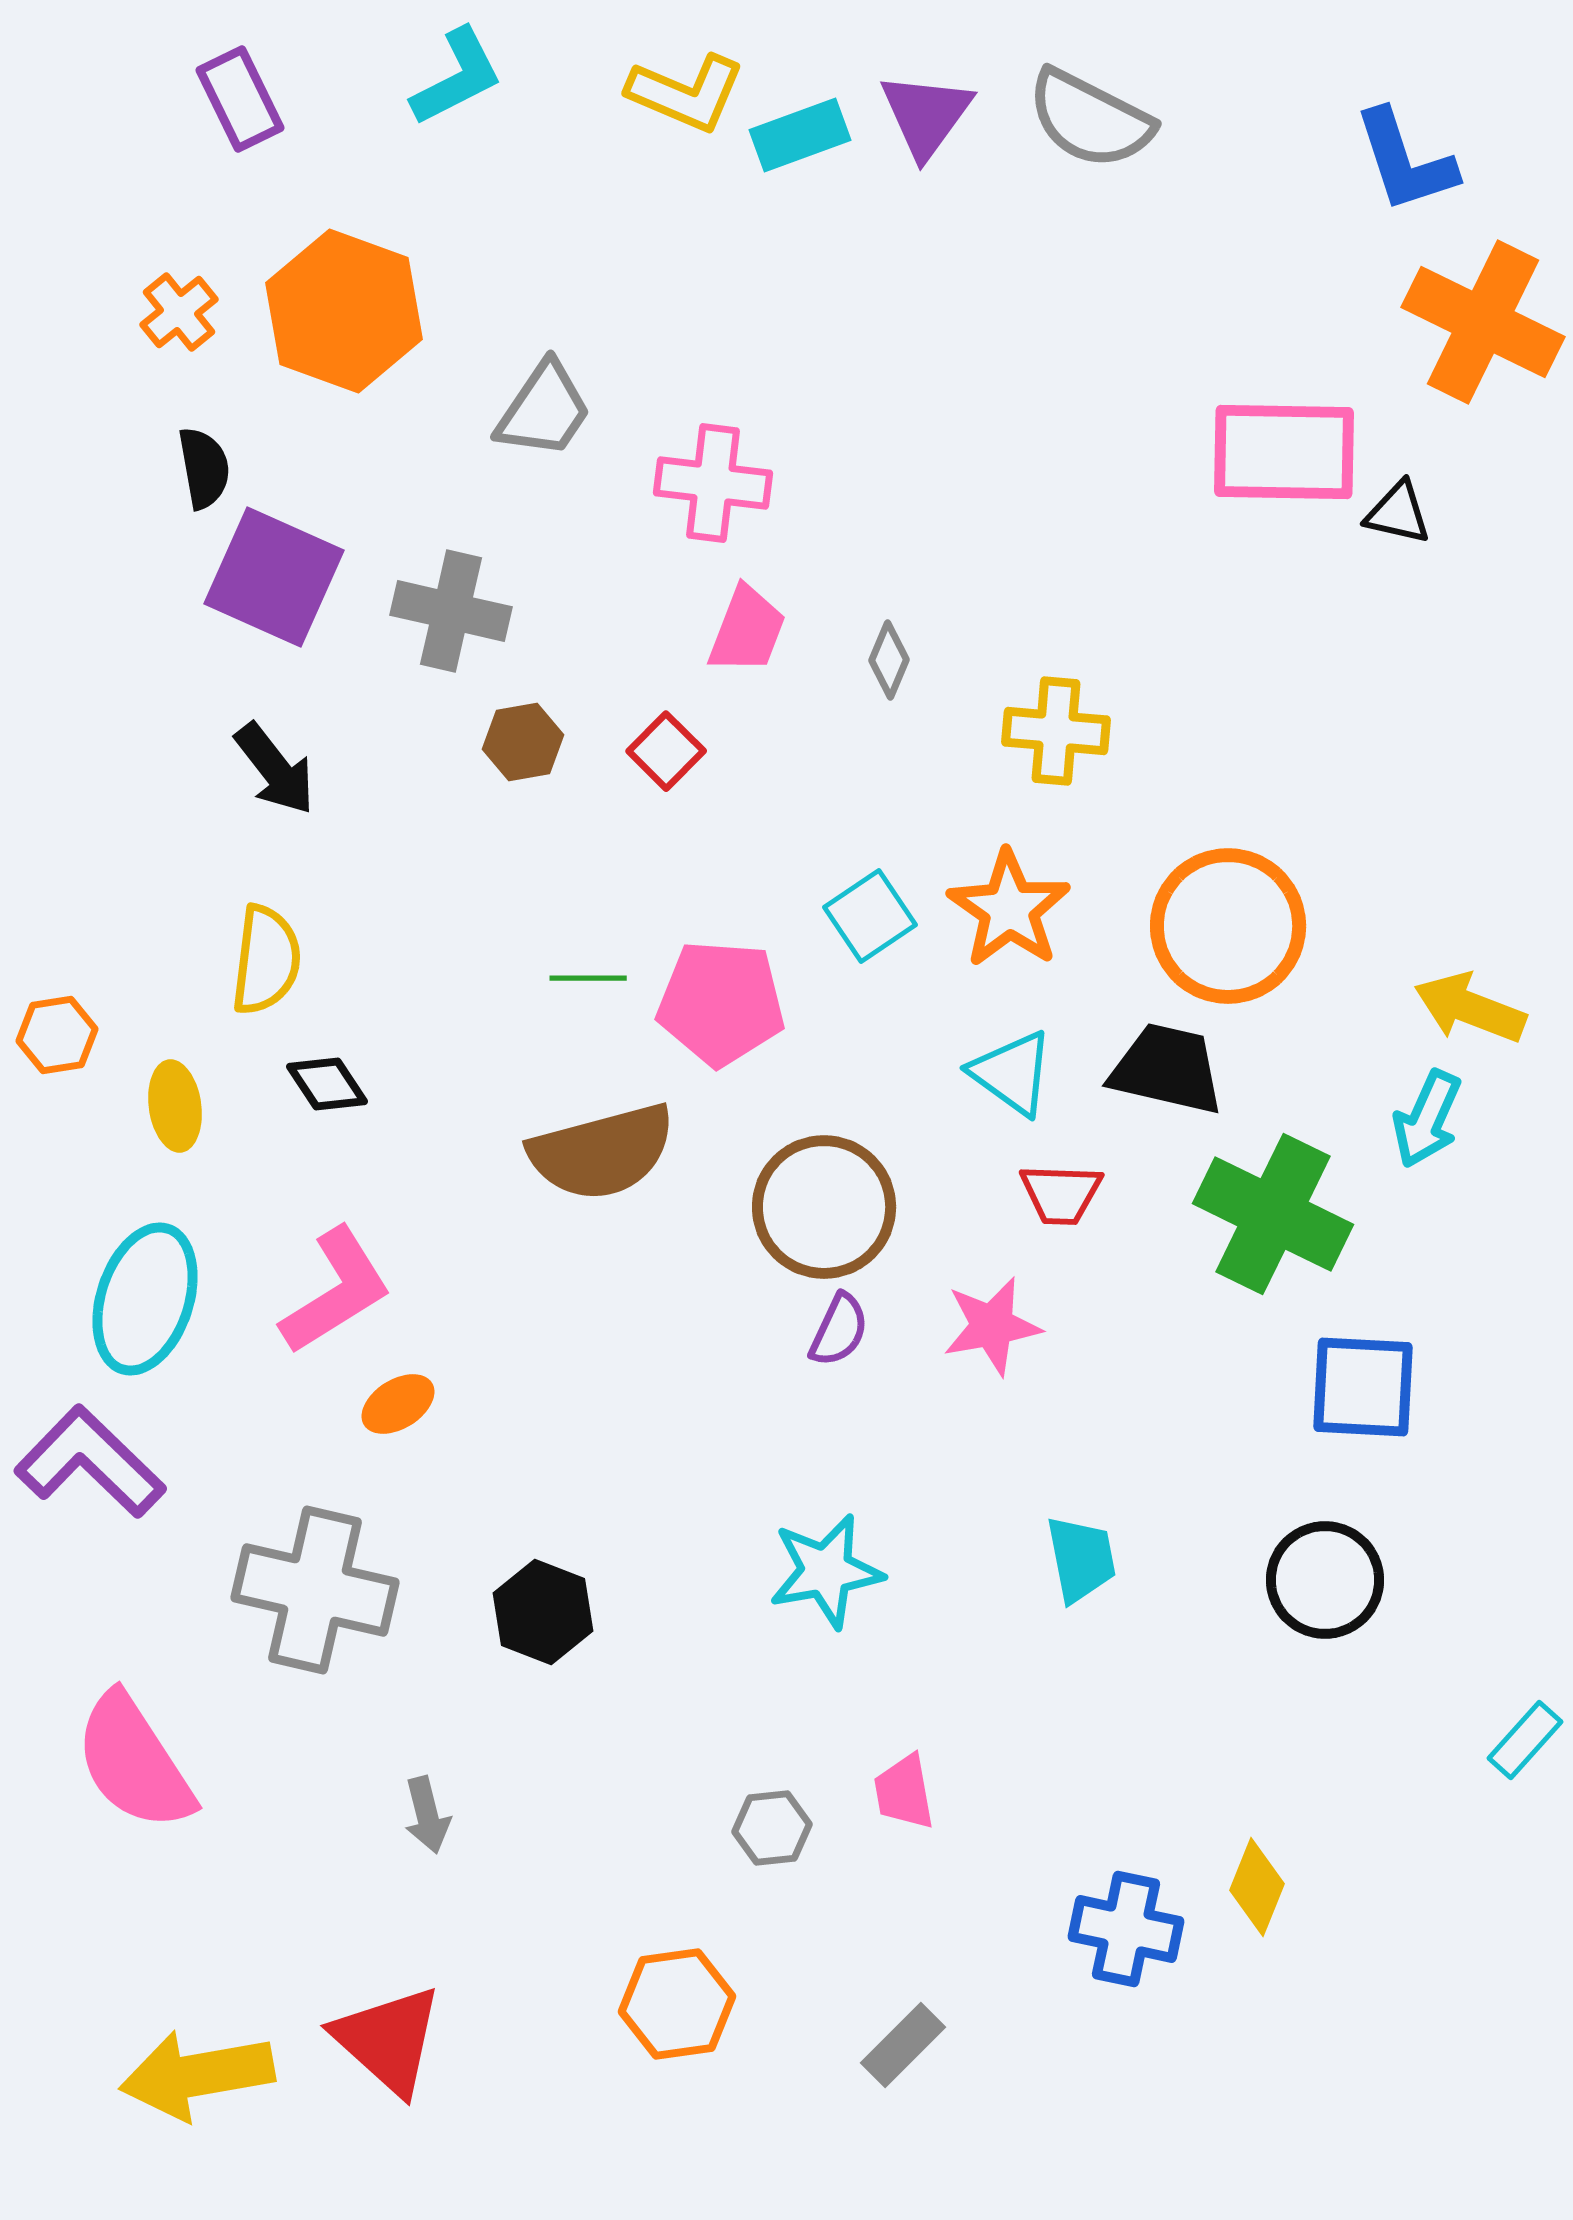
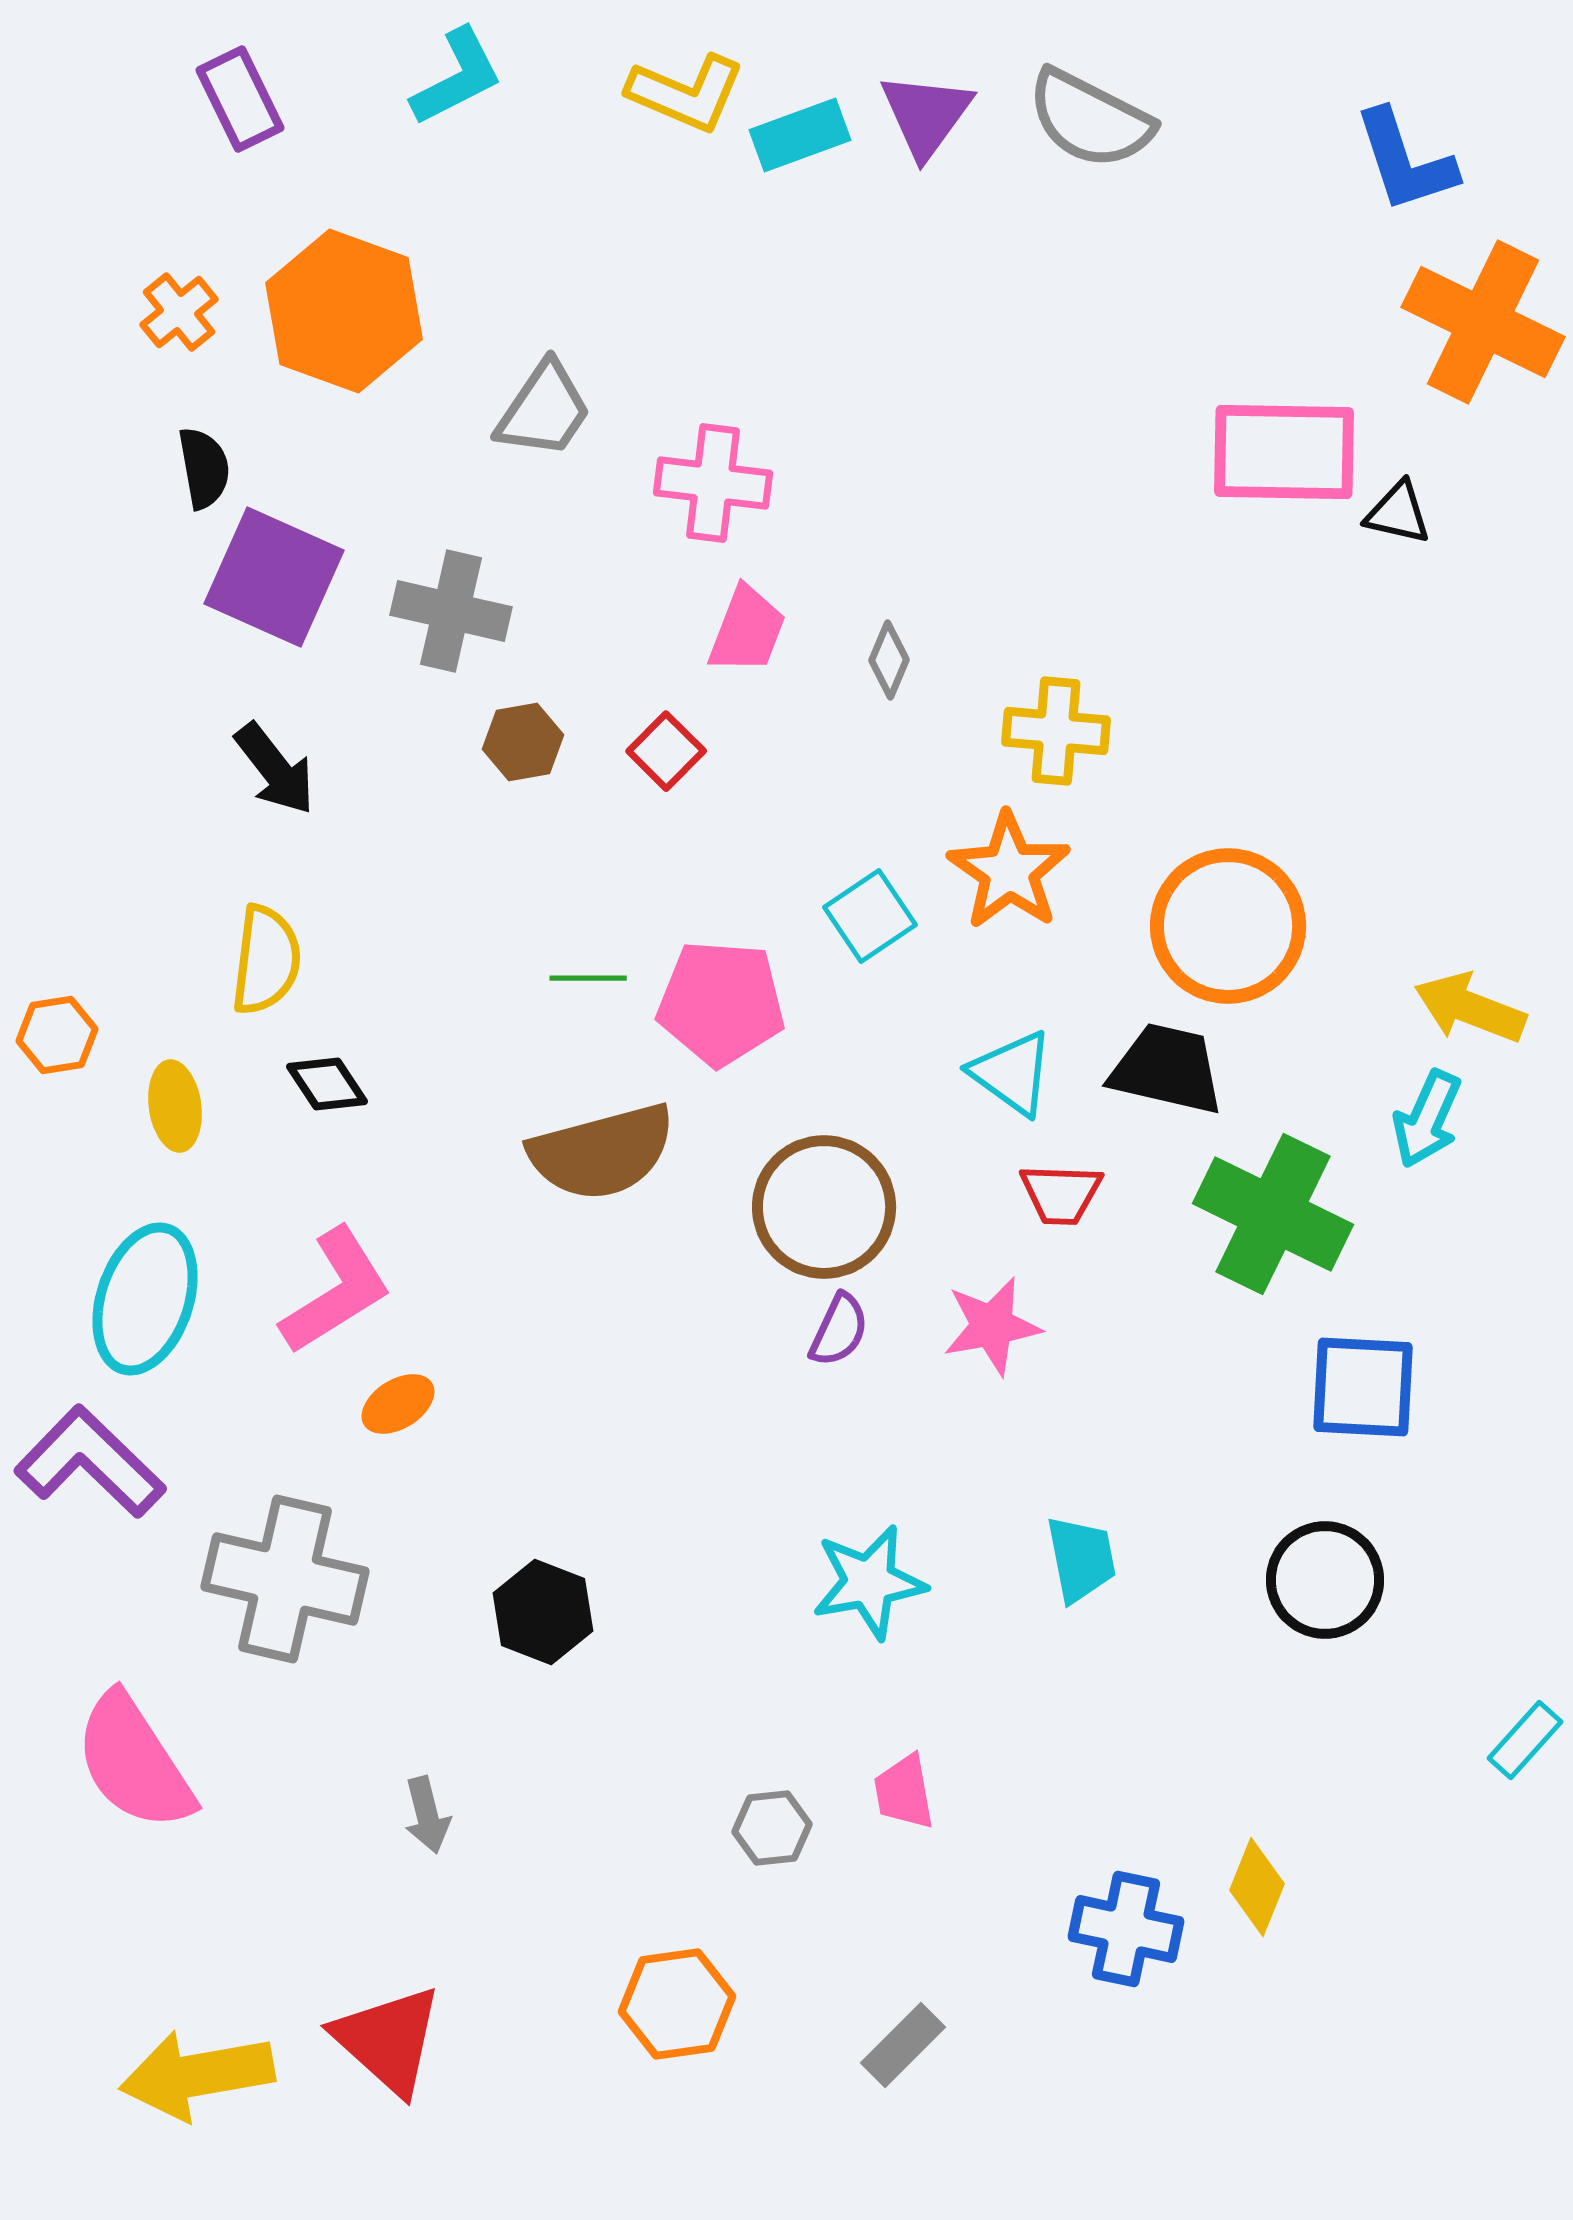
orange star at (1009, 909): moved 38 px up
cyan star at (826, 1571): moved 43 px right, 11 px down
gray cross at (315, 1590): moved 30 px left, 11 px up
